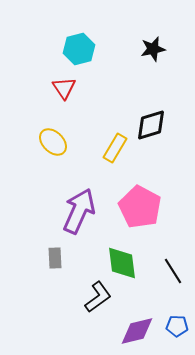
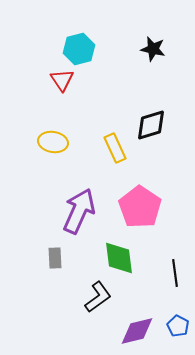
black star: rotated 25 degrees clockwise
red triangle: moved 2 px left, 8 px up
yellow ellipse: rotated 36 degrees counterclockwise
yellow rectangle: rotated 56 degrees counterclockwise
pink pentagon: rotated 6 degrees clockwise
green diamond: moved 3 px left, 5 px up
black line: moved 2 px right, 2 px down; rotated 24 degrees clockwise
blue pentagon: moved 1 px right; rotated 25 degrees clockwise
